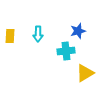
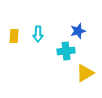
yellow rectangle: moved 4 px right
